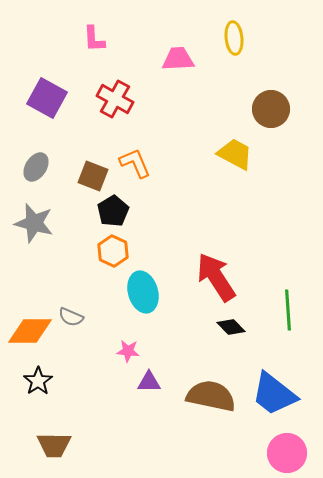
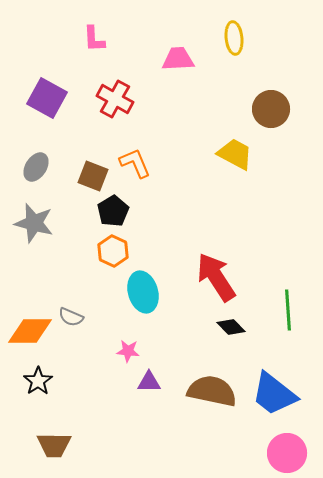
brown semicircle: moved 1 px right, 5 px up
